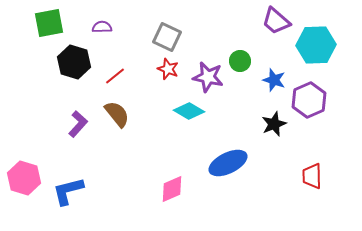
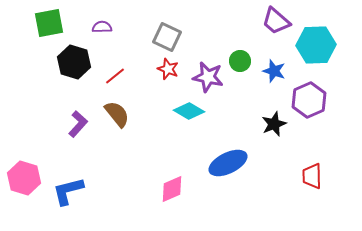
blue star: moved 9 px up
